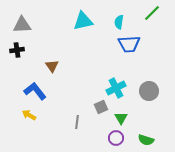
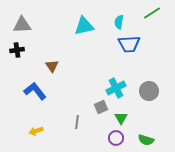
green line: rotated 12 degrees clockwise
cyan triangle: moved 1 px right, 5 px down
yellow arrow: moved 7 px right, 16 px down; rotated 48 degrees counterclockwise
